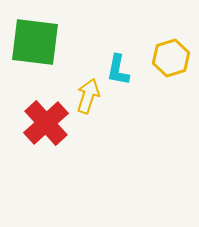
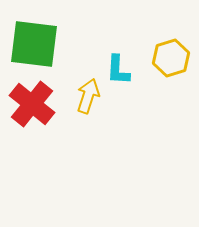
green square: moved 1 px left, 2 px down
cyan L-shape: rotated 8 degrees counterclockwise
red cross: moved 14 px left, 19 px up; rotated 9 degrees counterclockwise
